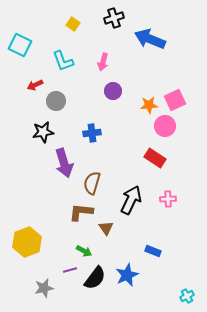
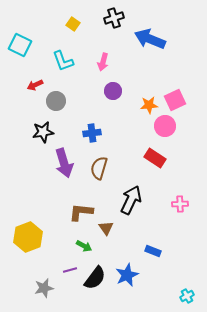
brown semicircle: moved 7 px right, 15 px up
pink cross: moved 12 px right, 5 px down
yellow hexagon: moved 1 px right, 5 px up
green arrow: moved 5 px up
